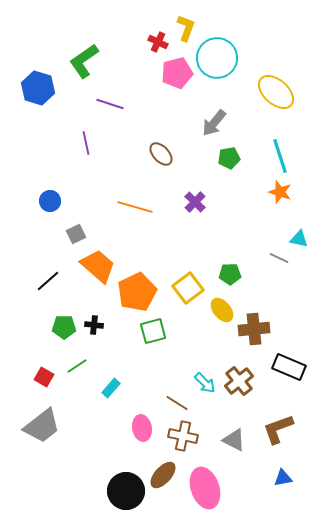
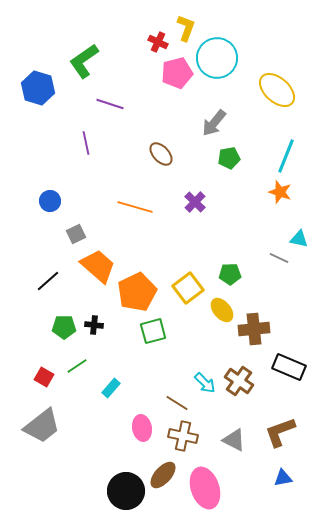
yellow ellipse at (276, 92): moved 1 px right, 2 px up
cyan line at (280, 156): moved 6 px right; rotated 40 degrees clockwise
brown cross at (239, 381): rotated 16 degrees counterclockwise
brown L-shape at (278, 429): moved 2 px right, 3 px down
